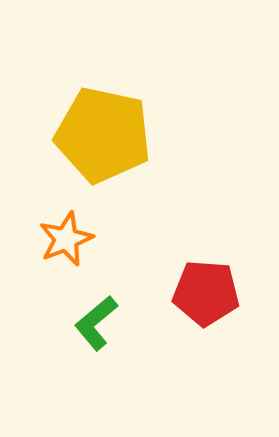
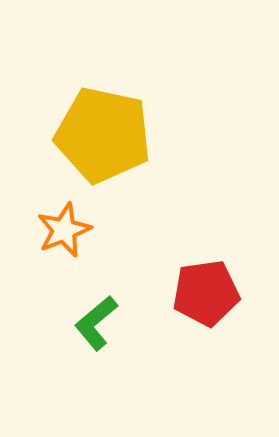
orange star: moved 2 px left, 9 px up
red pentagon: rotated 12 degrees counterclockwise
